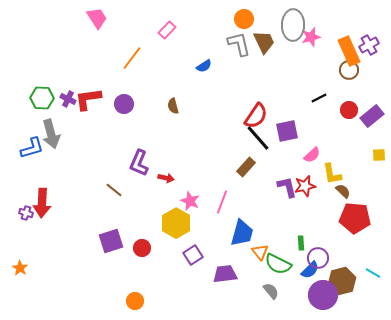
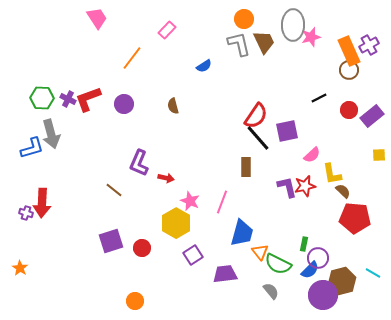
red L-shape at (88, 99): rotated 12 degrees counterclockwise
brown rectangle at (246, 167): rotated 42 degrees counterclockwise
green rectangle at (301, 243): moved 3 px right, 1 px down; rotated 16 degrees clockwise
